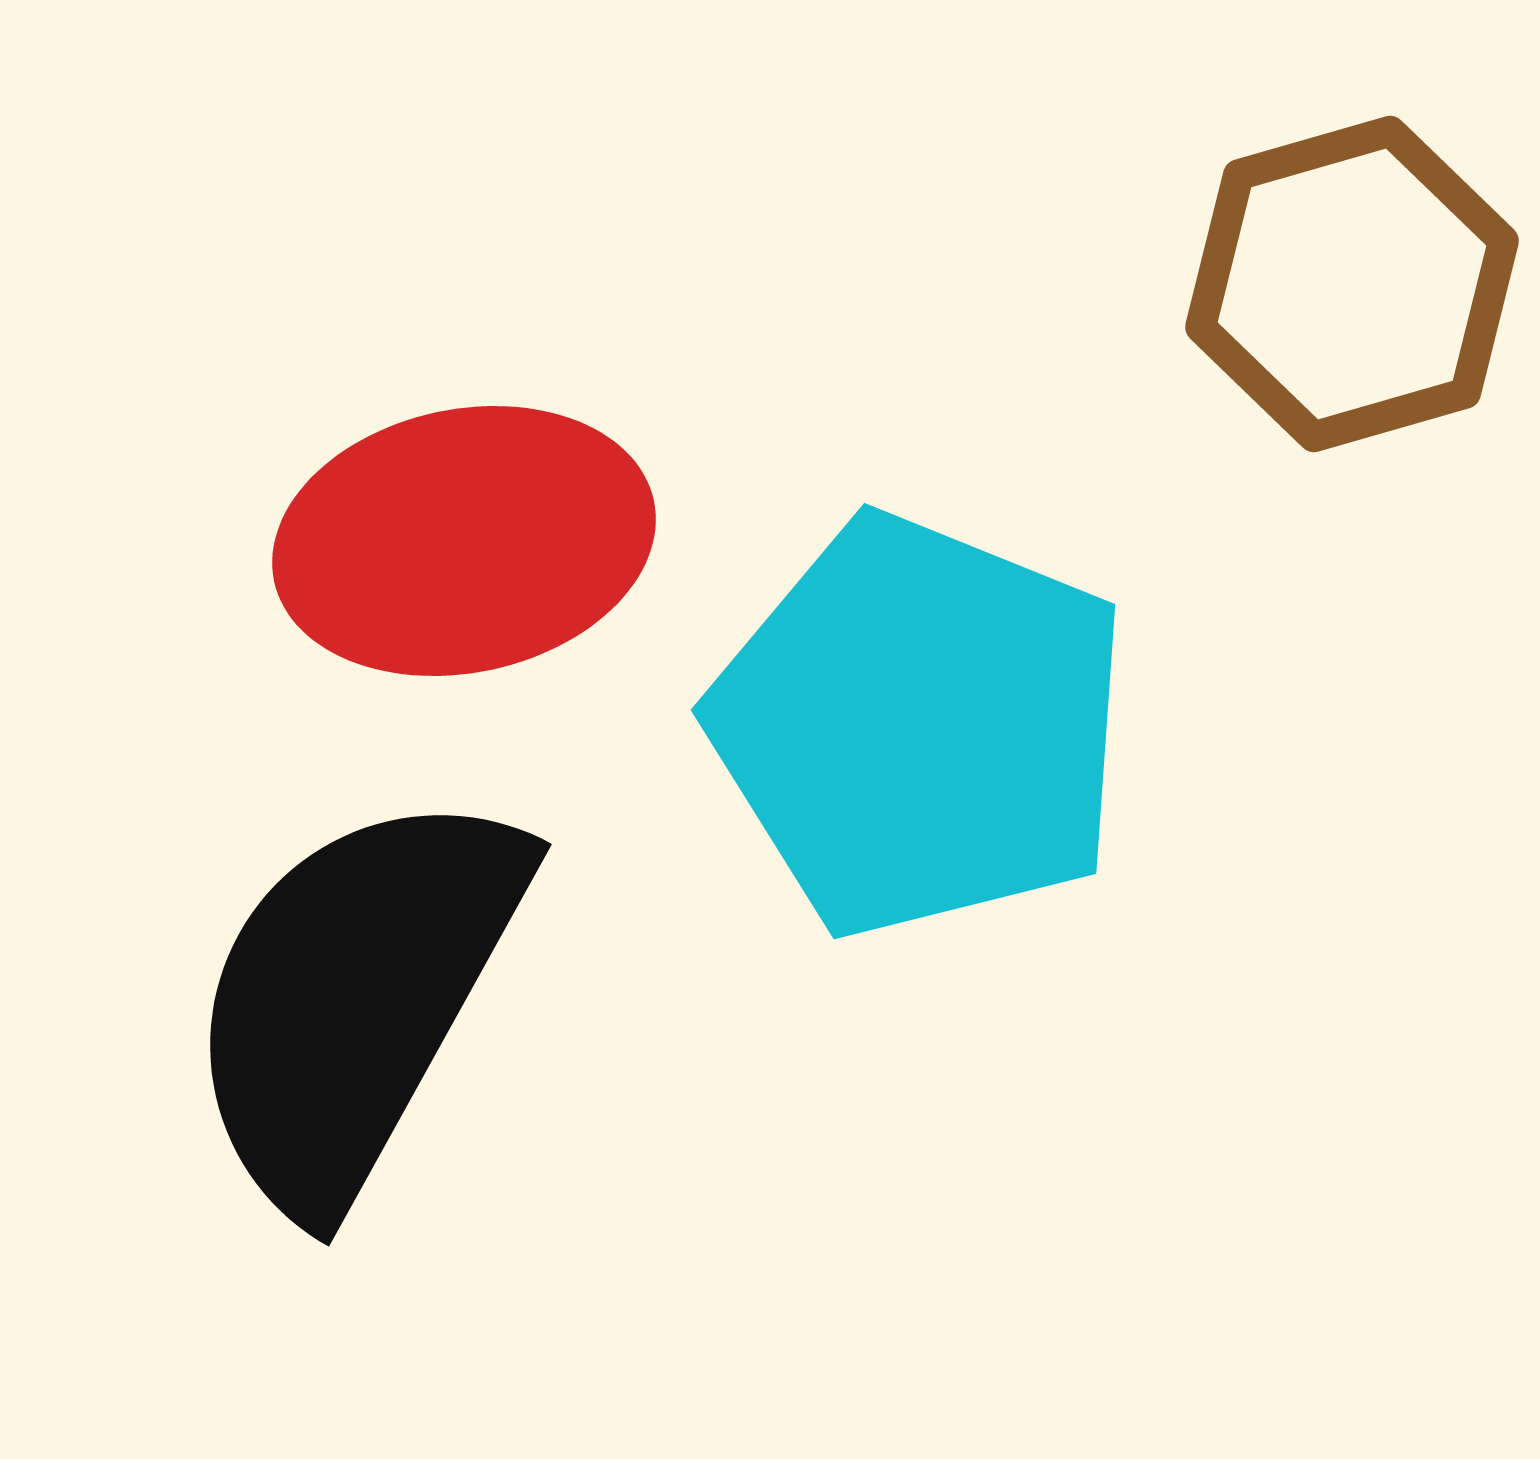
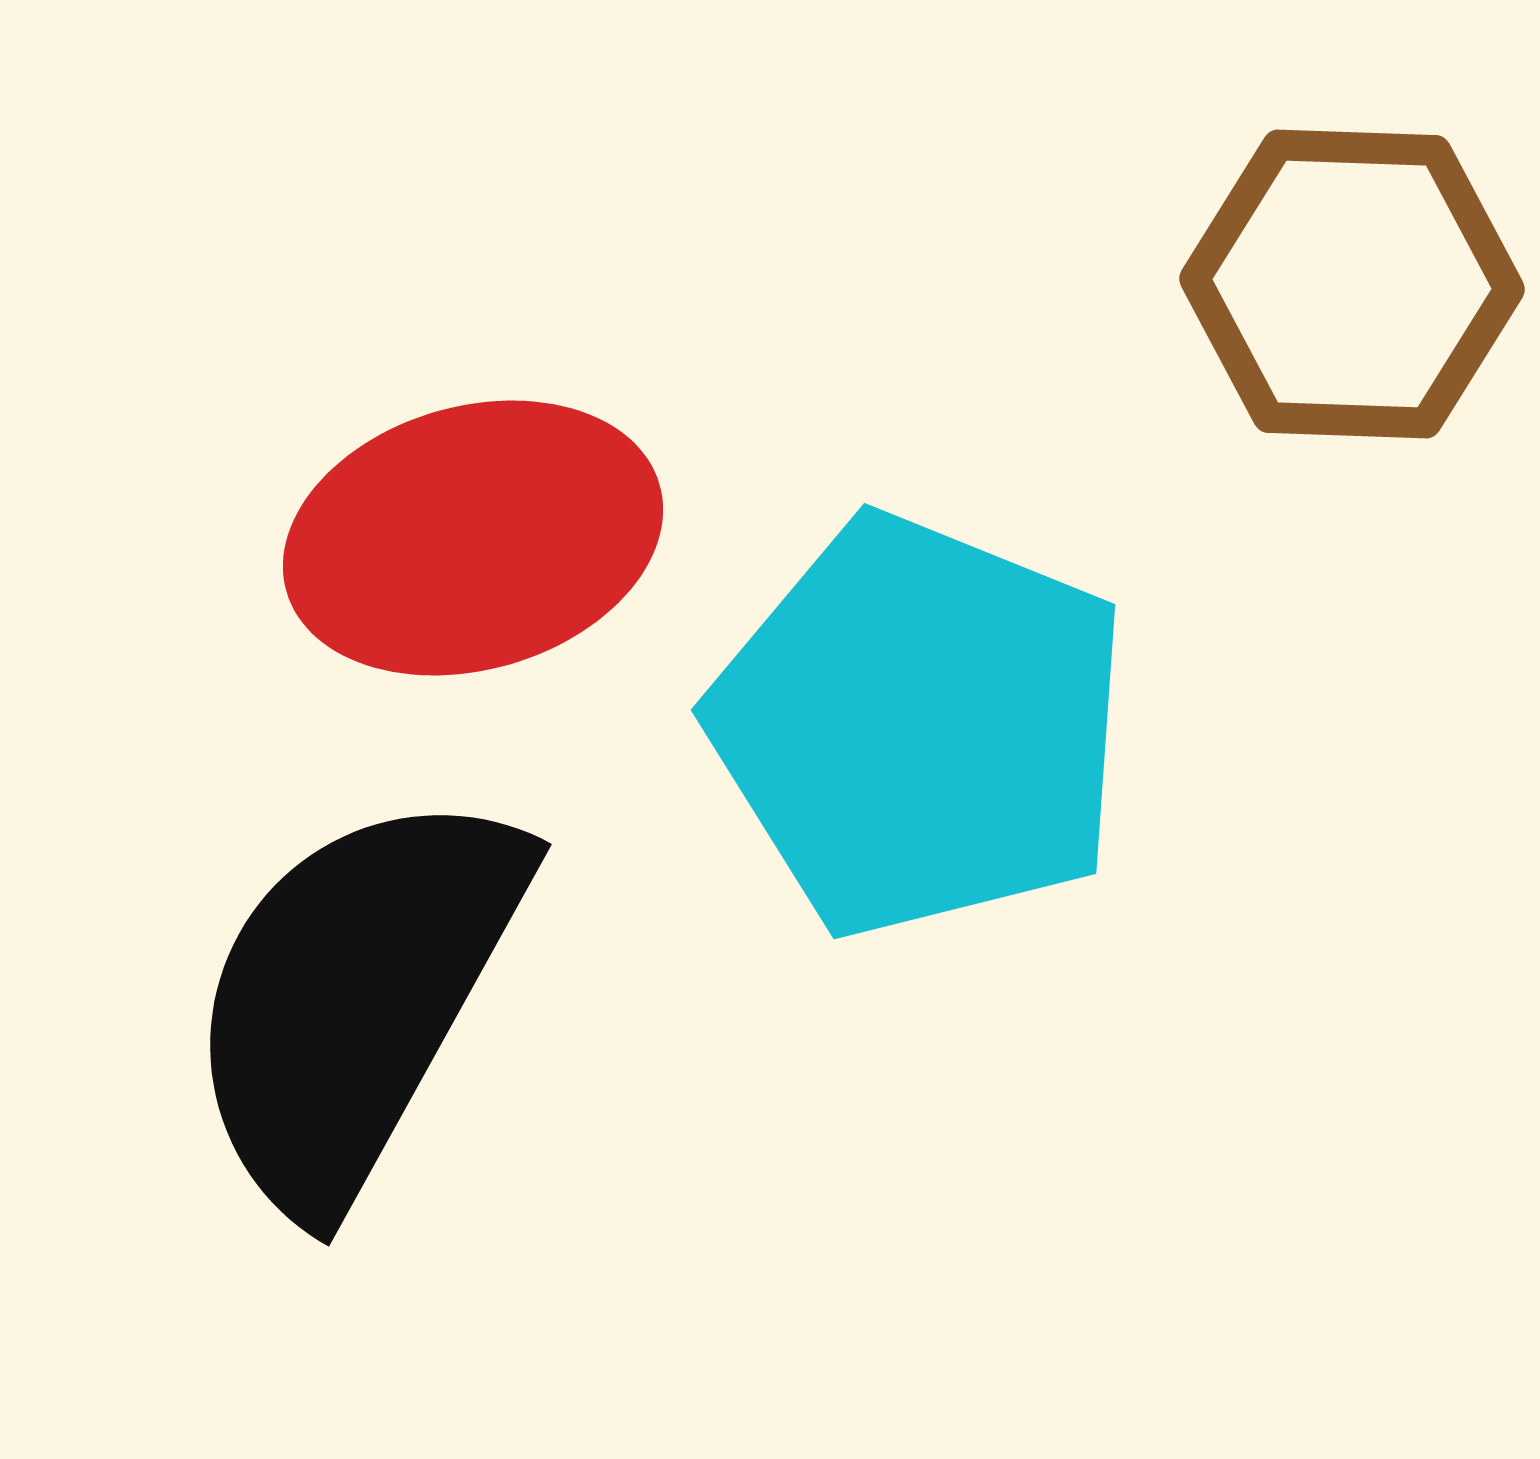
brown hexagon: rotated 18 degrees clockwise
red ellipse: moved 9 px right, 3 px up; rotated 4 degrees counterclockwise
